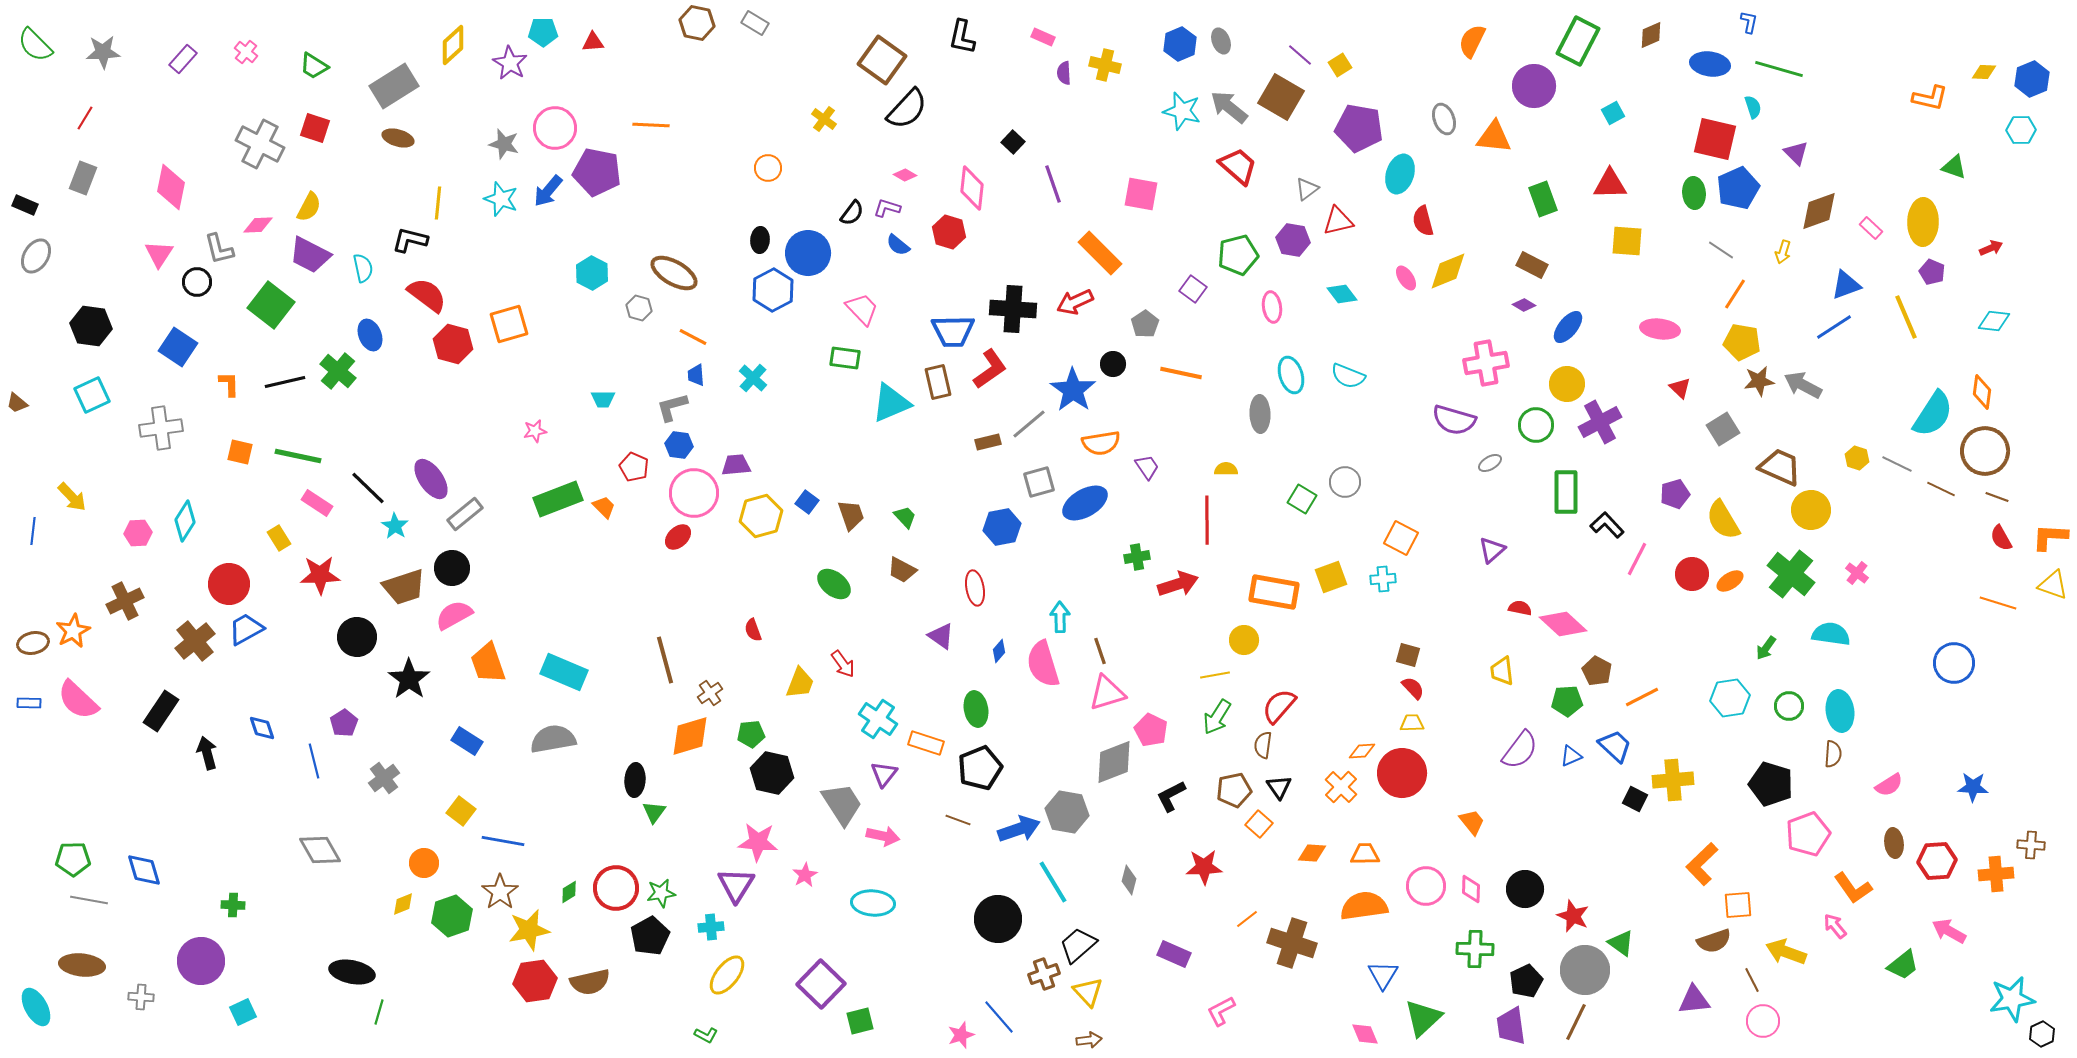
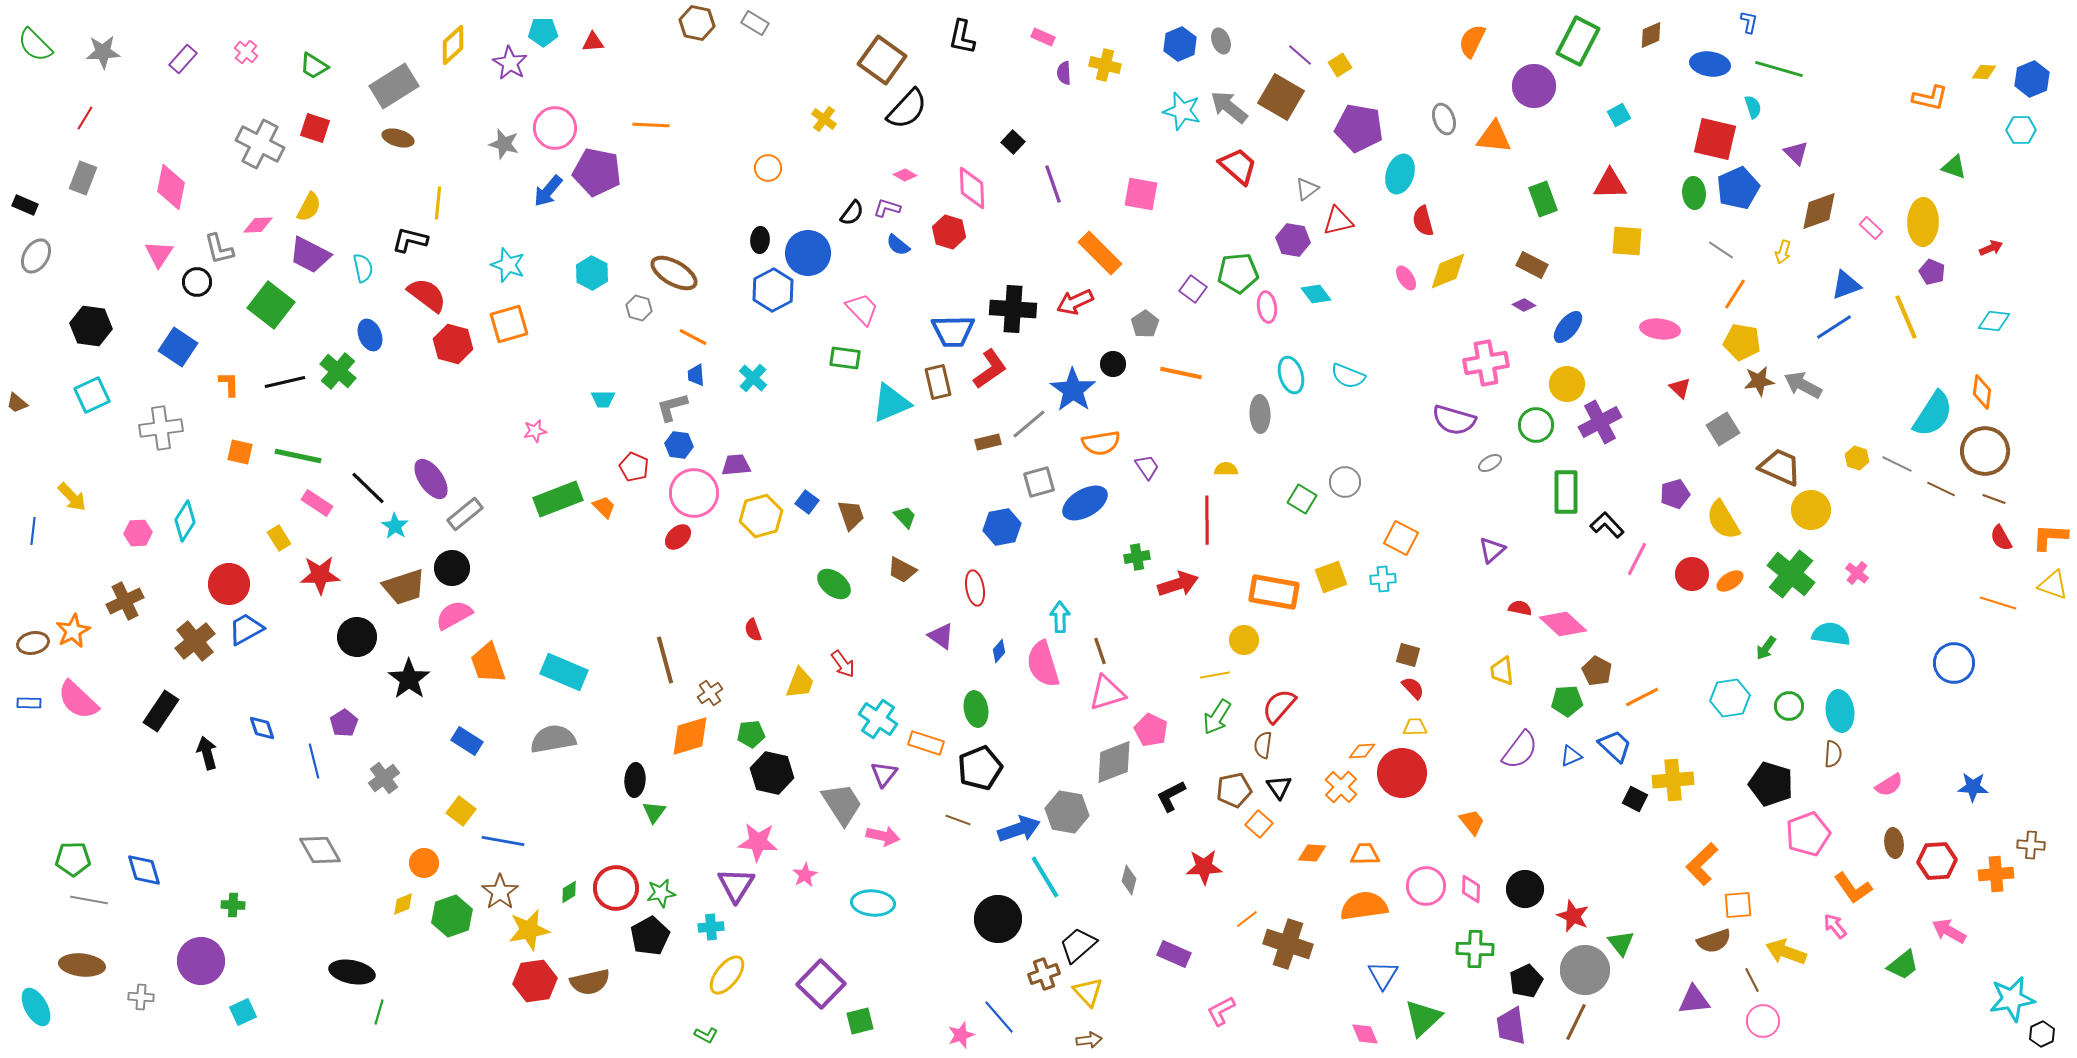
cyan square at (1613, 113): moved 6 px right, 2 px down
pink diamond at (972, 188): rotated 9 degrees counterclockwise
cyan star at (501, 199): moved 7 px right, 66 px down
green pentagon at (1238, 255): moved 18 px down; rotated 9 degrees clockwise
cyan diamond at (1342, 294): moved 26 px left
pink ellipse at (1272, 307): moved 5 px left
brown line at (1997, 497): moved 3 px left, 2 px down
yellow trapezoid at (1412, 723): moved 3 px right, 4 px down
cyan line at (1053, 882): moved 8 px left, 5 px up
brown cross at (1292, 943): moved 4 px left, 1 px down
green triangle at (1621, 943): rotated 16 degrees clockwise
